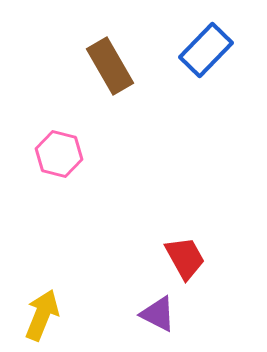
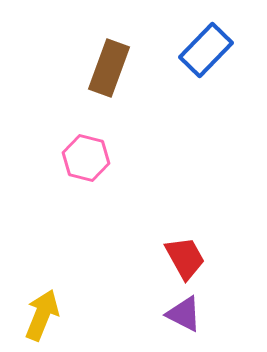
brown rectangle: moved 1 px left, 2 px down; rotated 50 degrees clockwise
pink hexagon: moved 27 px right, 4 px down
purple triangle: moved 26 px right
